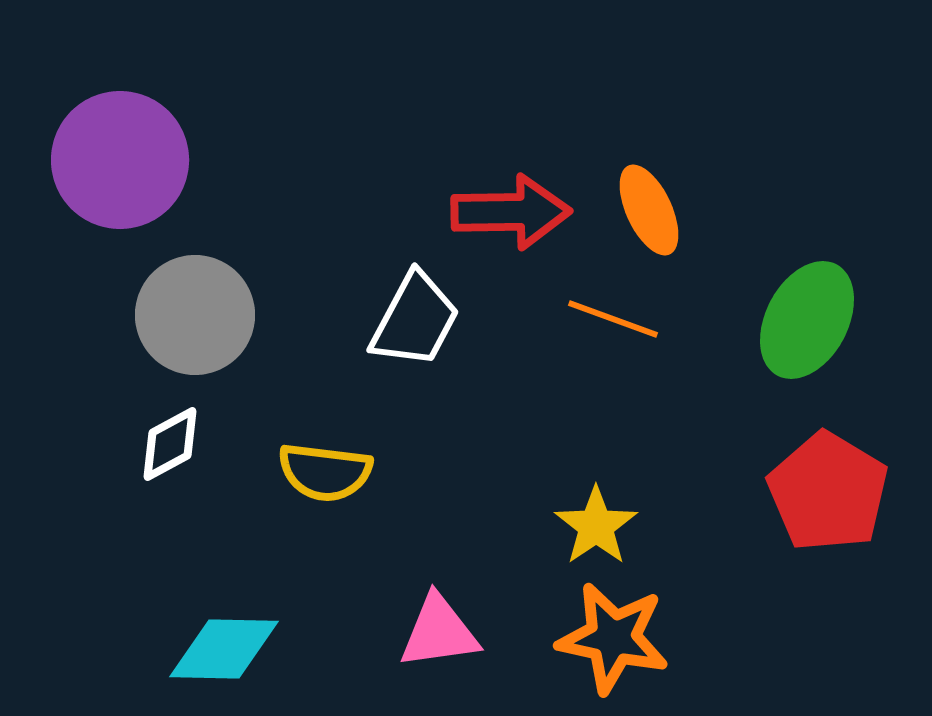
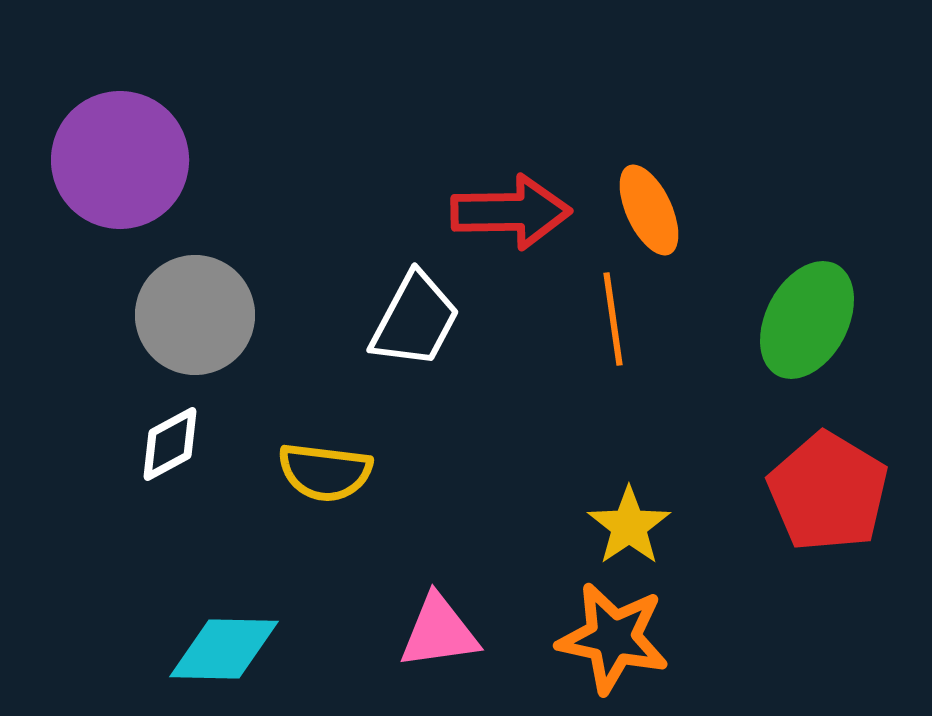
orange line: rotated 62 degrees clockwise
yellow star: moved 33 px right
